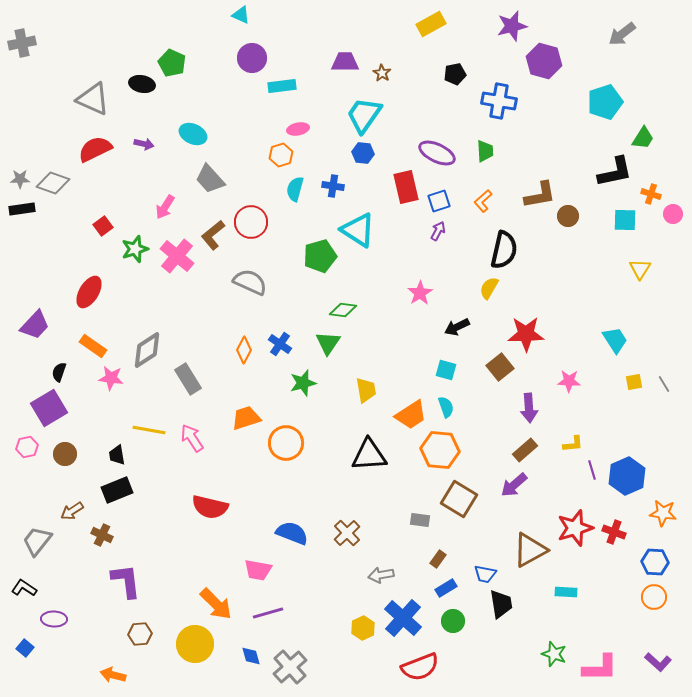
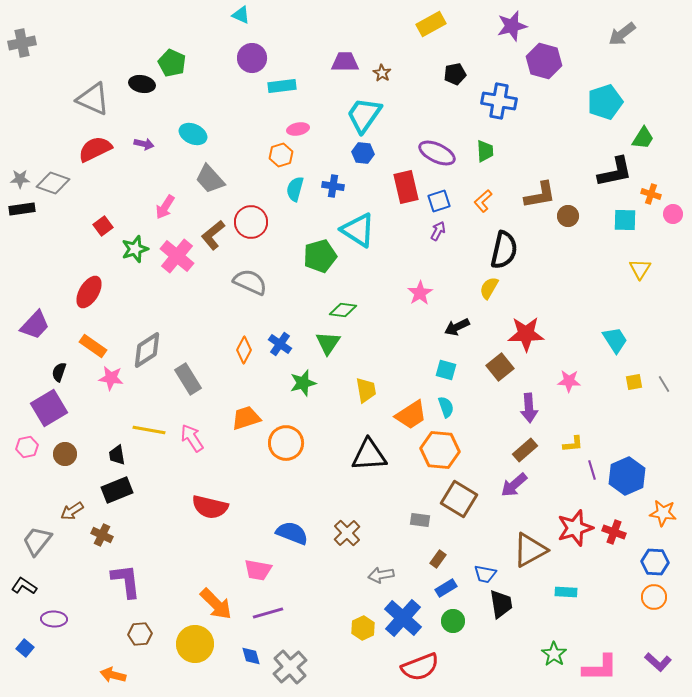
black L-shape at (24, 588): moved 2 px up
green star at (554, 654): rotated 15 degrees clockwise
